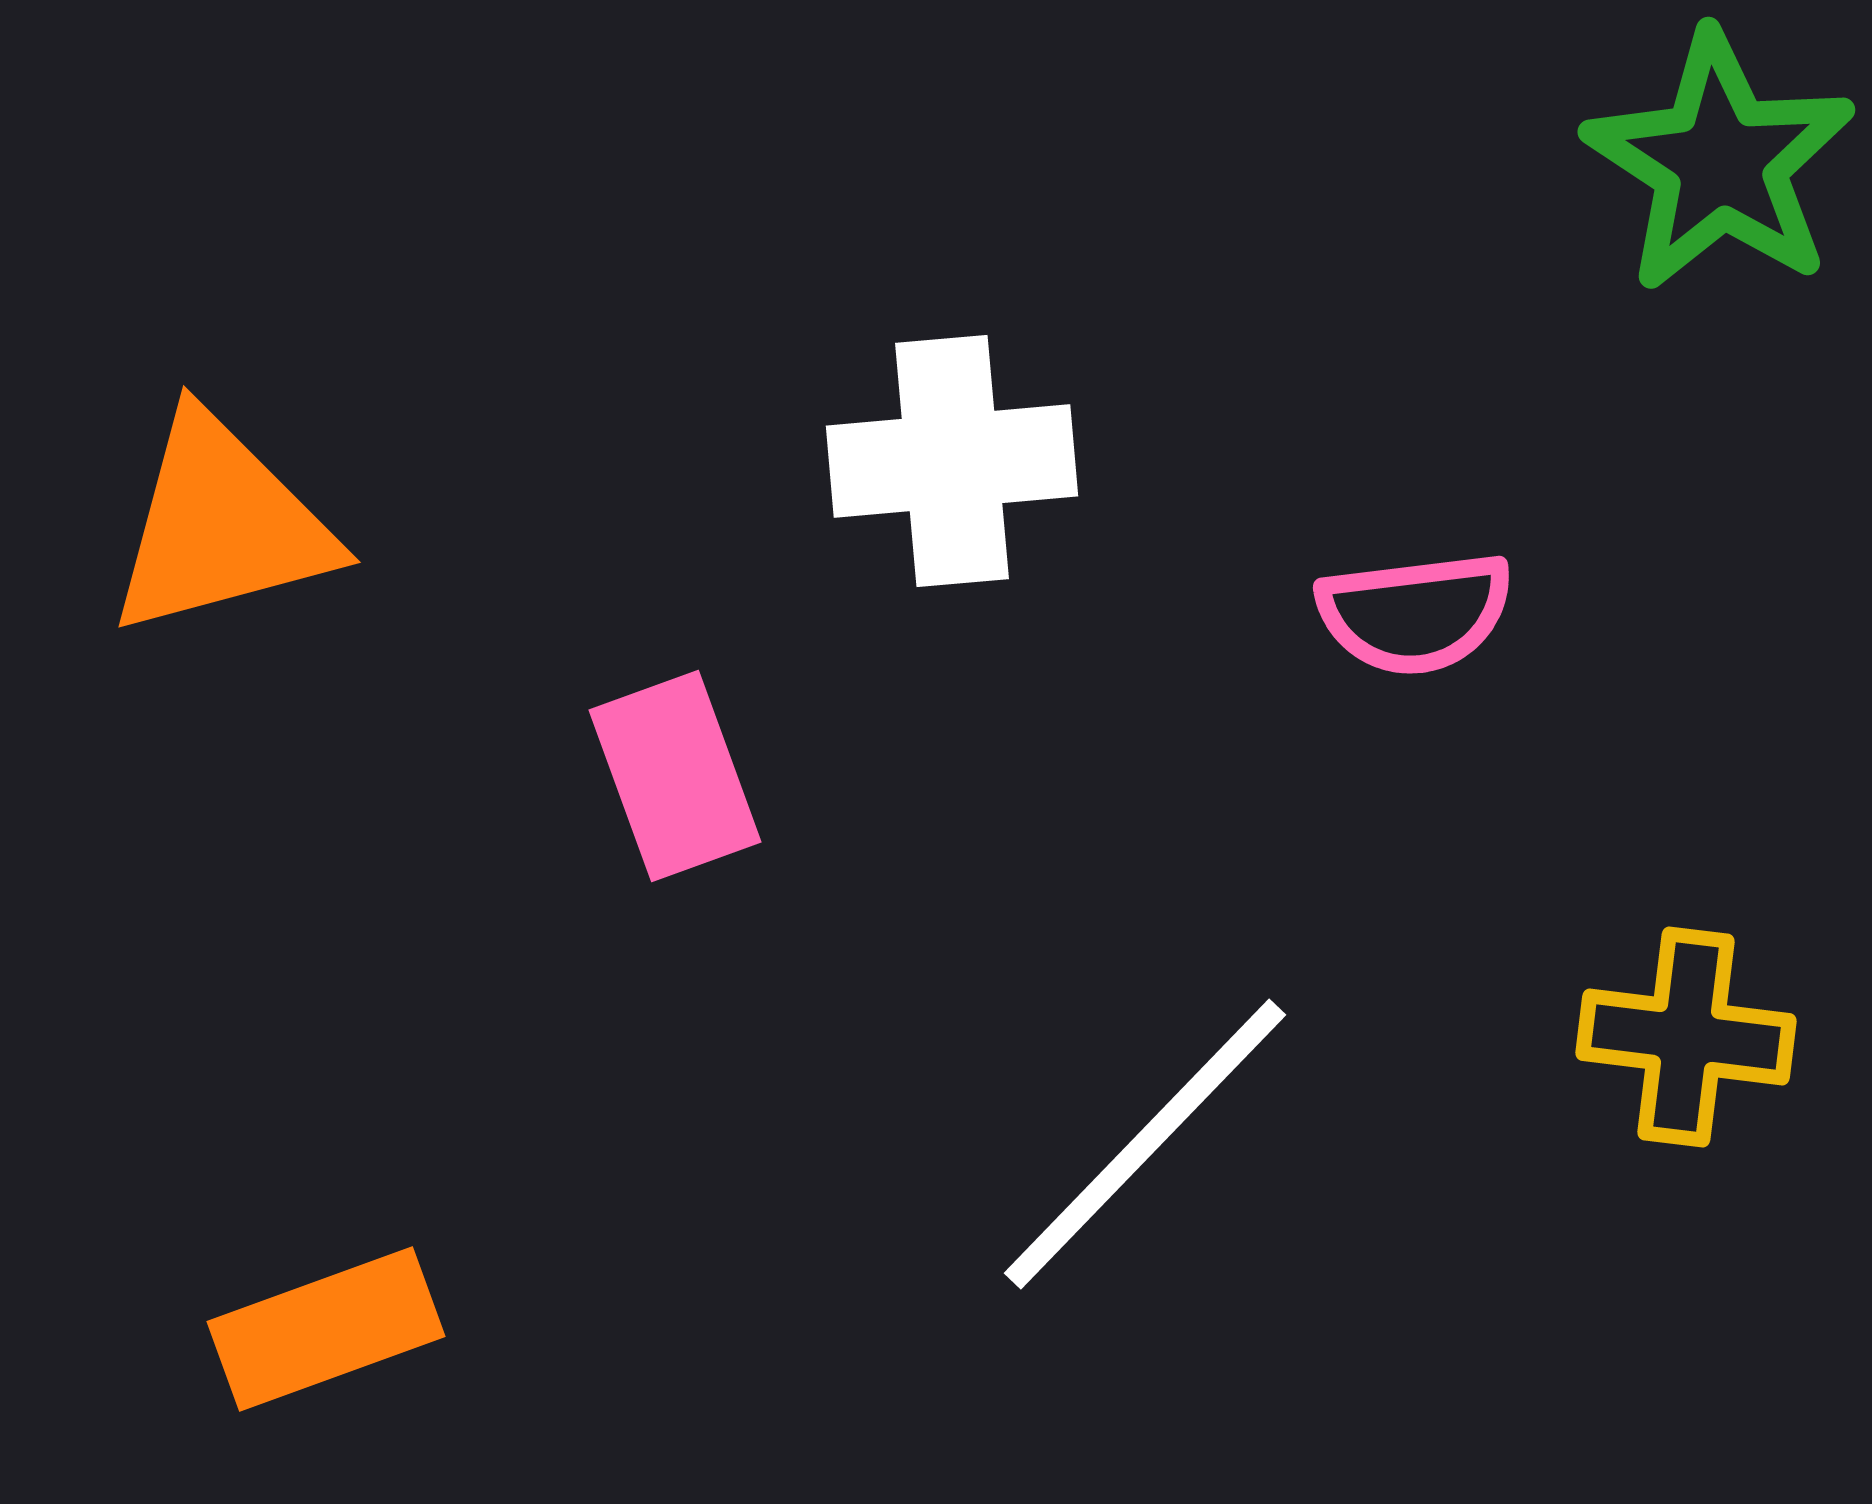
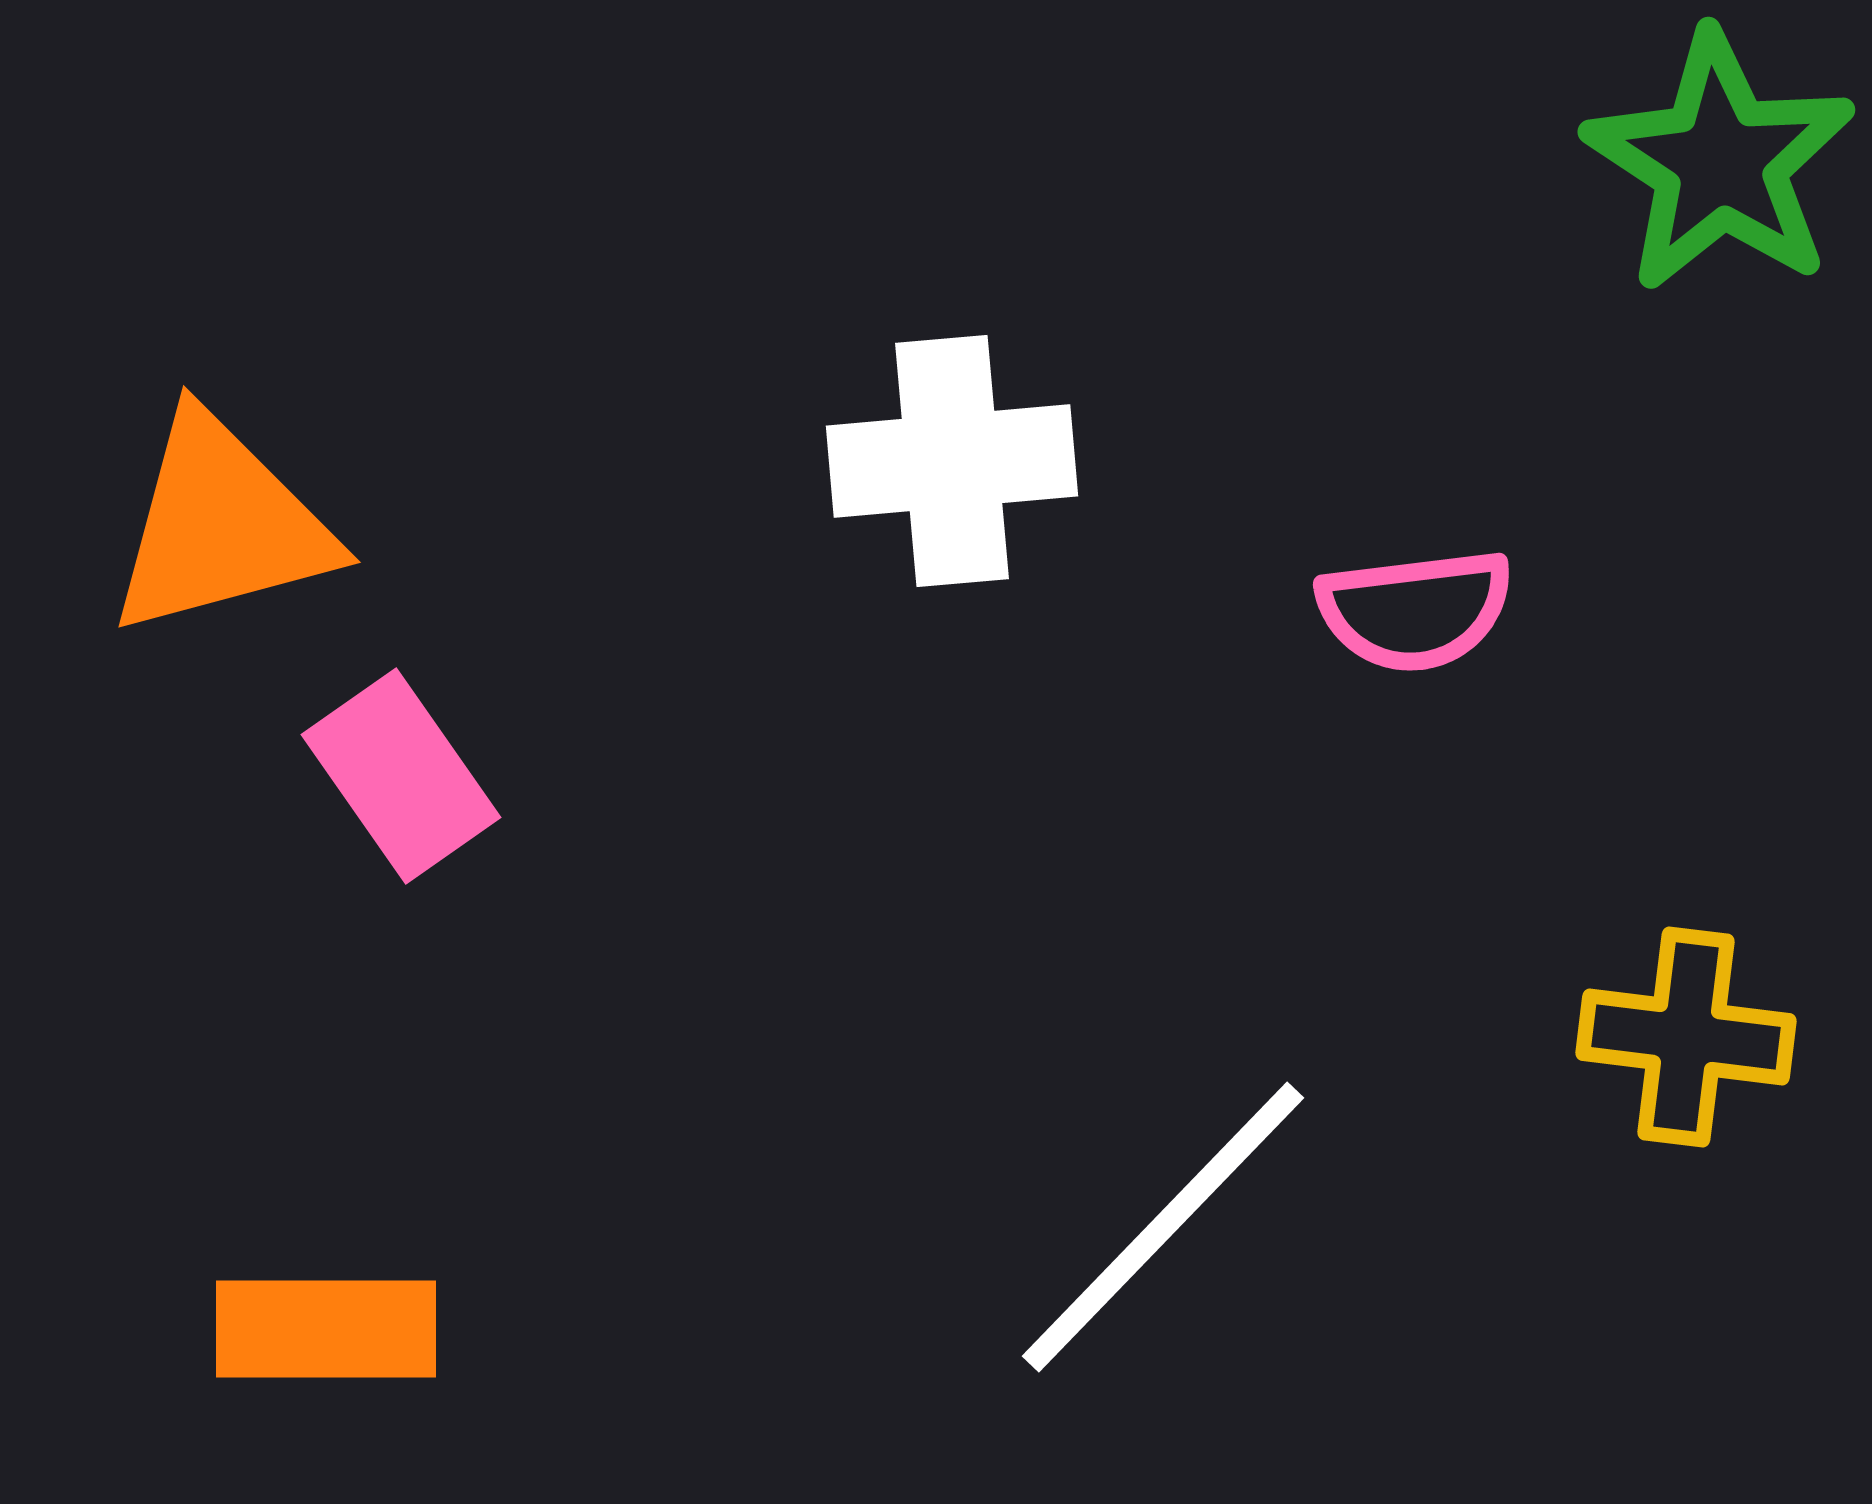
pink semicircle: moved 3 px up
pink rectangle: moved 274 px left; rotated 15 degrees counterclockwise
white line: moved 18 px right, 83 px down
orange rectangle: rotated 20 degrees clockwise
